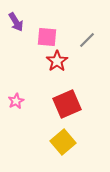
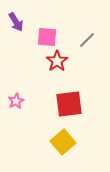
red square: moved 2 px right; rotated 16 degrees clockwise
